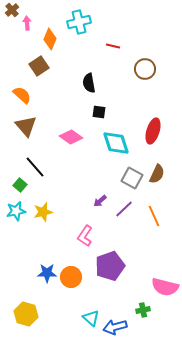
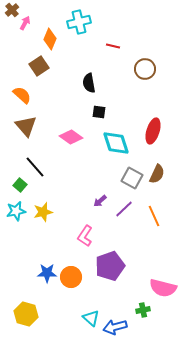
pink arrow: moved 2 px left; rotated 32 degrees clockwise
pink semicircle: moved 2 px left, 1 px down
